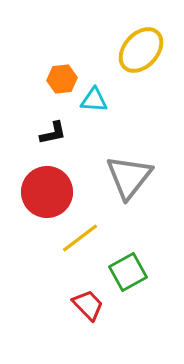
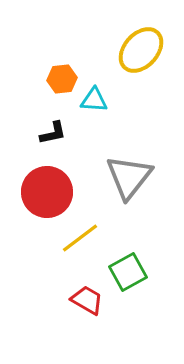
red trapezoid: moved 1 px left, 5 px up; rotated 16 degrees counterclockwise
